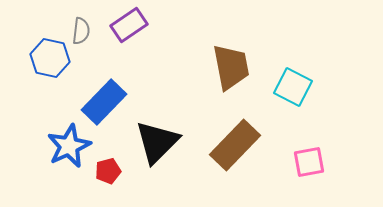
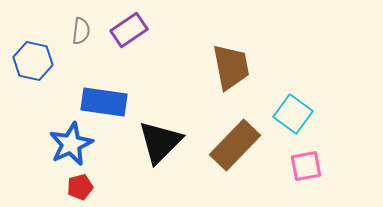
purple rectangle: moved 5 px down
blue hexagon: moved 17 px left, 3 px down
cyan square: moved 27 px down; rotated 9 degrees clockwise
blue rectangle: rotated 54 degrees clockwise
black triangle: moved 3 px right
blue star: moved 2 px right, 2 px up
pink square: moved 3 px left, 4 px down
red pentagon: moved 28 px left, 16 px down
